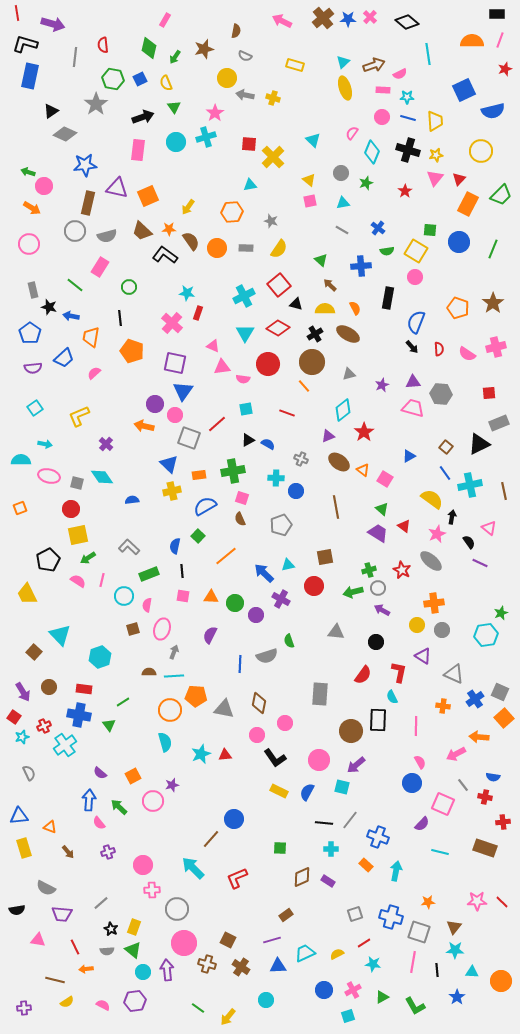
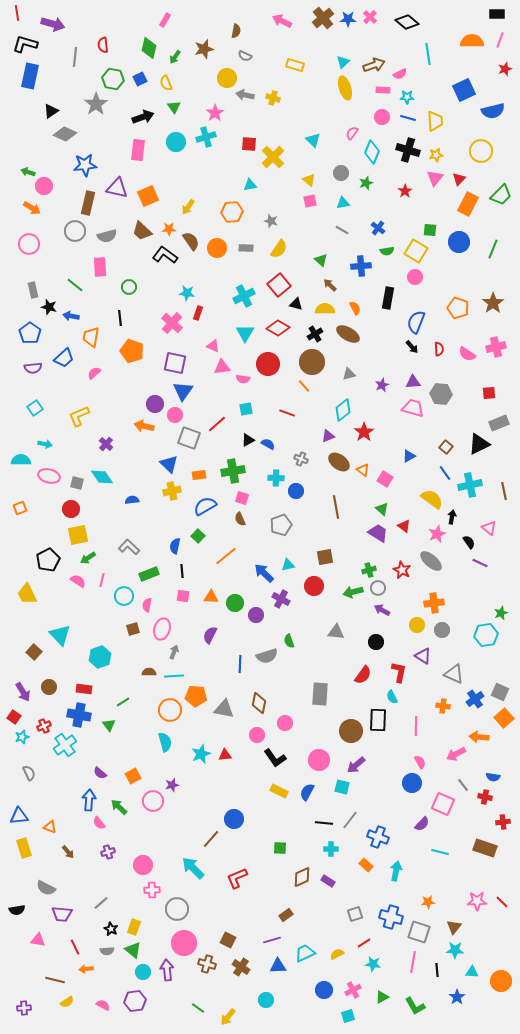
pink rectangle at (100, 267): rotated 36 degrees counterclockwise
